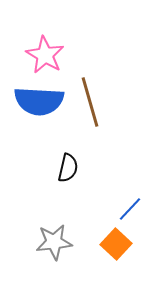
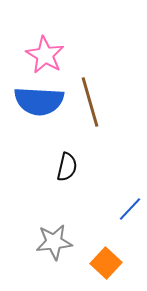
black semicircle: moved 1 px left, 1 px up
orange square: moved 10 px left, 19 px down
